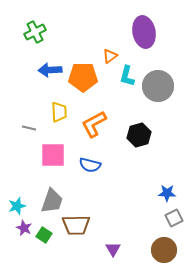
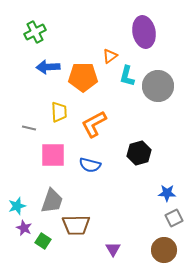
blue arrow: moved 2 px left, 3 px up
black hexagon: moved 18 px down
green square: moved 1 px left, 6 px down
